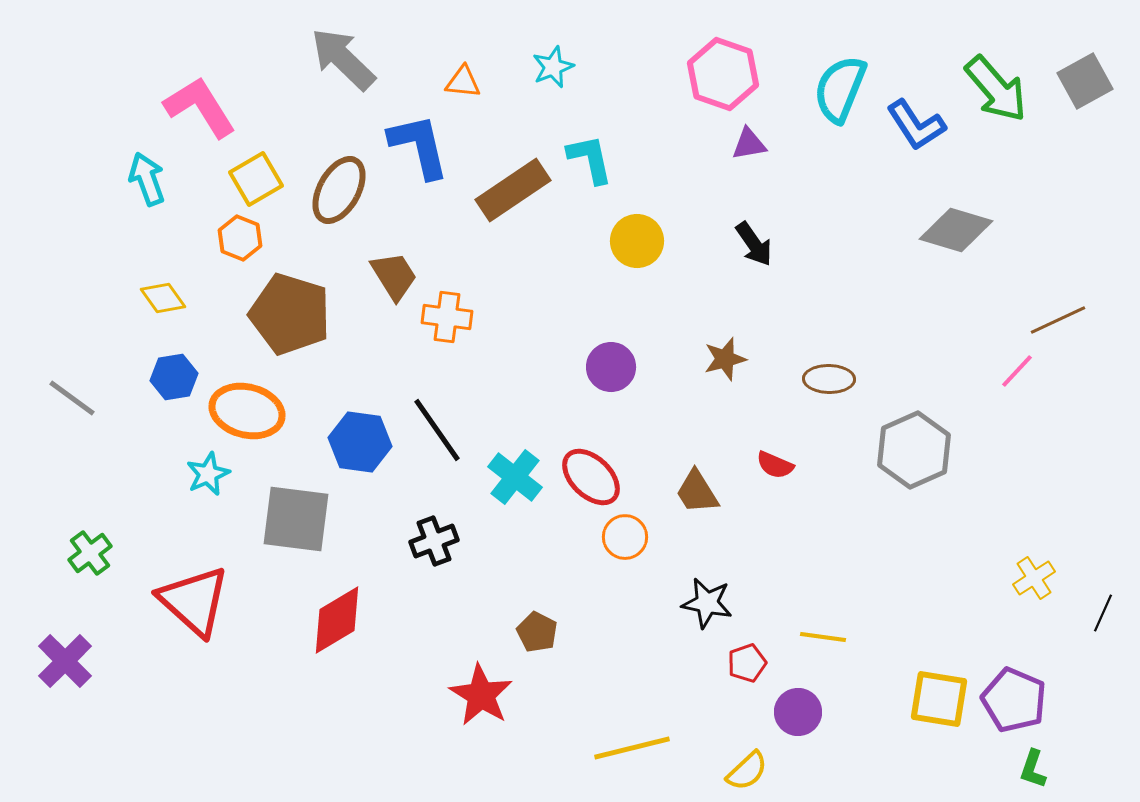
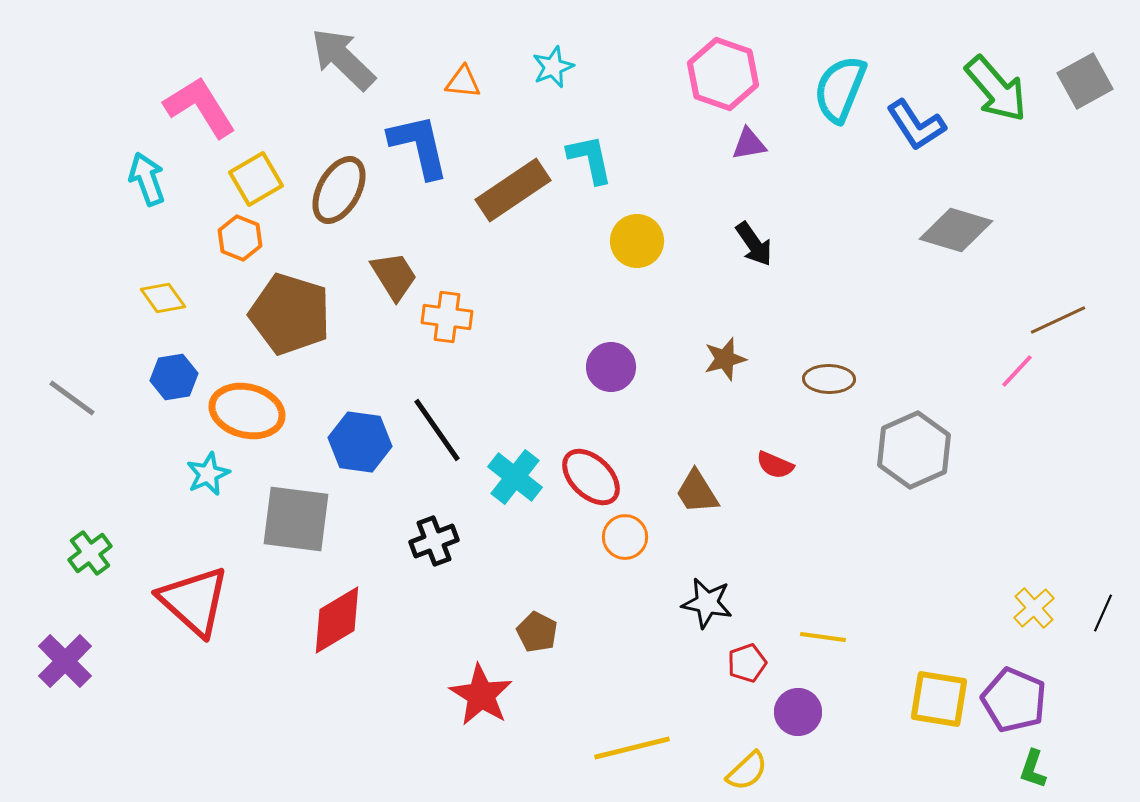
yellow cross at (1034, 578): moved 30 px down; rotated 9 degrees counterclockwise
